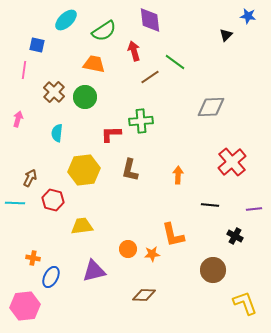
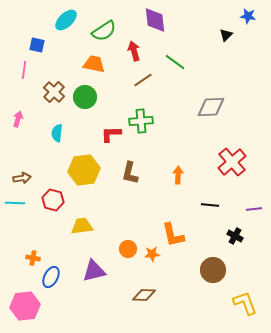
purple diamond: moved 5 px right
brown line: moved 7 px left, 3 px down
brown L-shape: moved 3 px down
brown arrow: moved 8 px left; rotated 54 degrees clockwise
